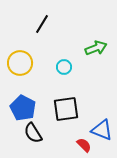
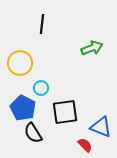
black line: rotated 24 degrees counterclockwise
green arrow: moved 4 px left
cyan circle: moved 23 px left, 21 px down
black square: moved 1 px left, 3 px down
blue triangle: moved 1 px left, 3 px up
red semicircle: moved 1 px right
